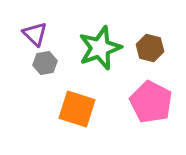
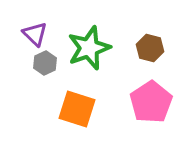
green star: moved 11 px left
gray hexagon: rotated 15 degrees counterclockwise
pink pentagon: rotated 12 degrees clockwise
